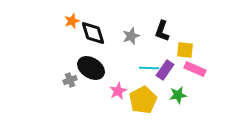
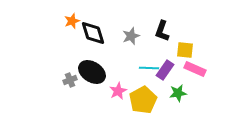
black ellipse: moved 1 px right, 4 px down
green star: moved 2 px up
